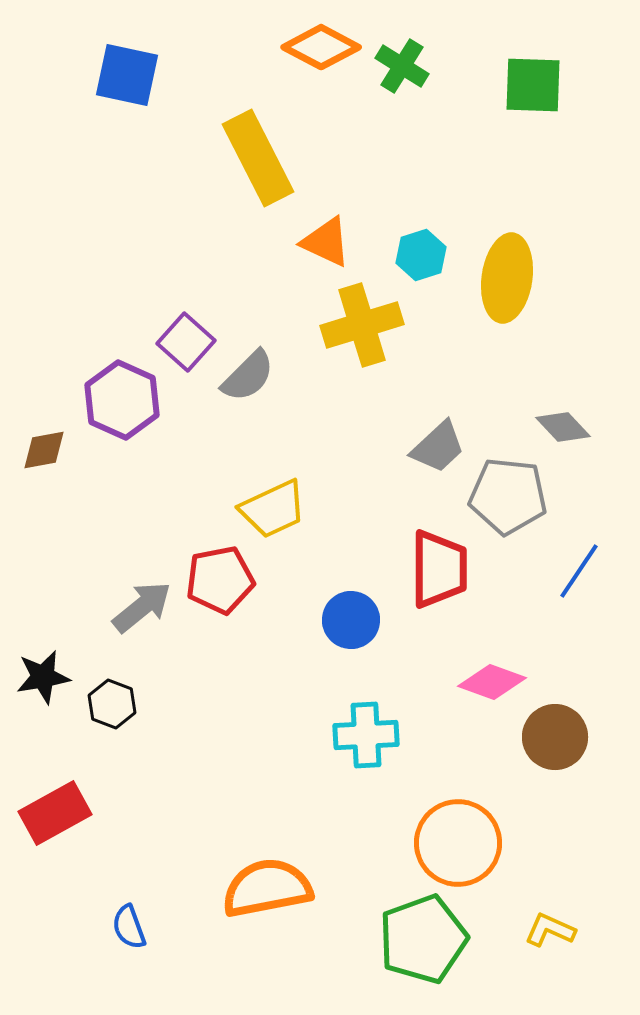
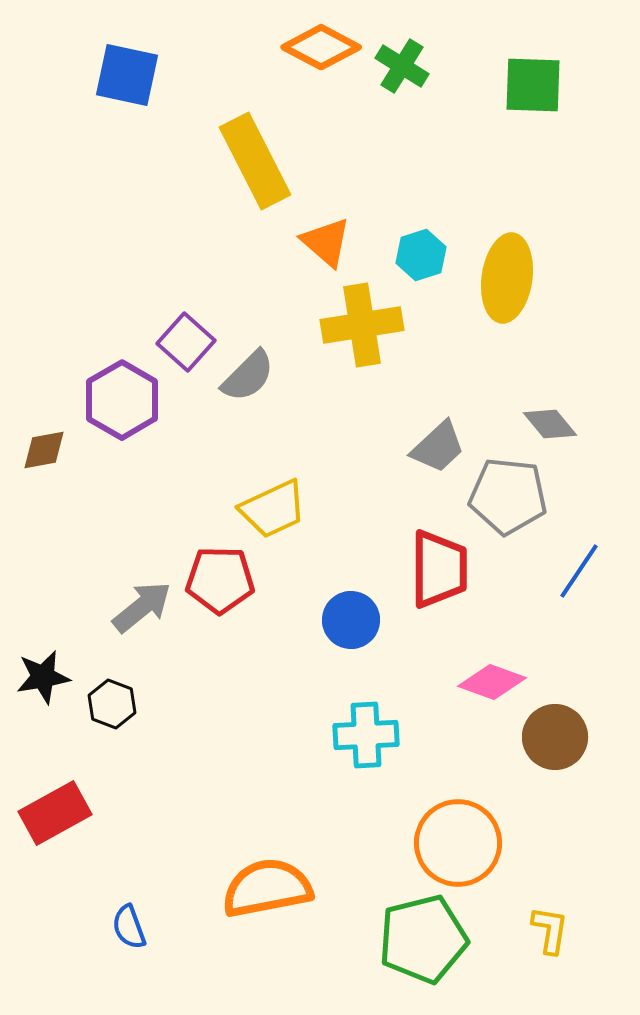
yellow rectangle: moved 3 px left, 3 px down
orange triangle: rotated 16 degrees clockwise
yellow cross: rotated 8 degrees clockwise
purple hexagon: rotated 6 degrees clockwise
gray diamond: moved 13 px left, 3 px up; rotated 4 degrees clockwise
red pentagon: rotated 12 degrees clockwise
yellow L-shape: rotated 75 degrees clockwise
green pentagon: rotated 6 degrees clockwise
